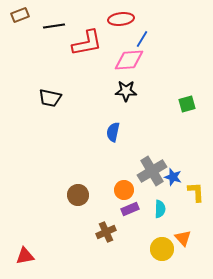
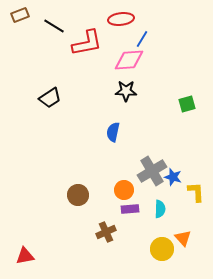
black line: rotated 40 degrees clockwise
black trapezoid: rotated 45 degrees counterclockwise
purple rectangle: rotated 18 degrees clockwise
